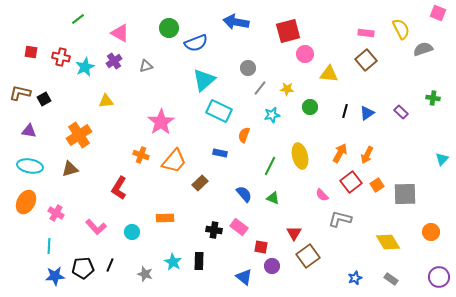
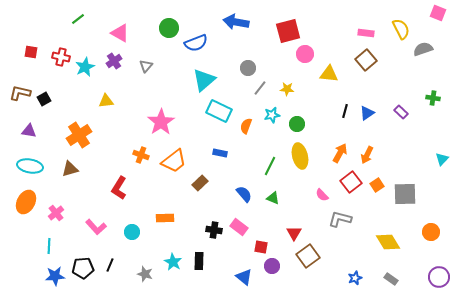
gray triangle at (146, 66): rotated 32 degrees counterclockwise
green circle at (310, 107): moved 13 px left, 17 px down
orange semicircle at (244, 135): moved 2 px right, 9 px up
orange trapezoid at (174, 161): rotated 12 degrees clockwise
pink cross at (56, 213): rotated 21 degrees clockwise
